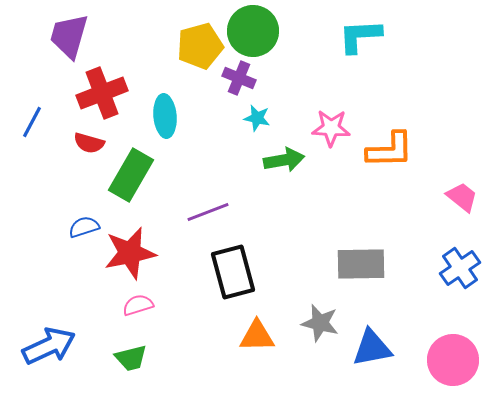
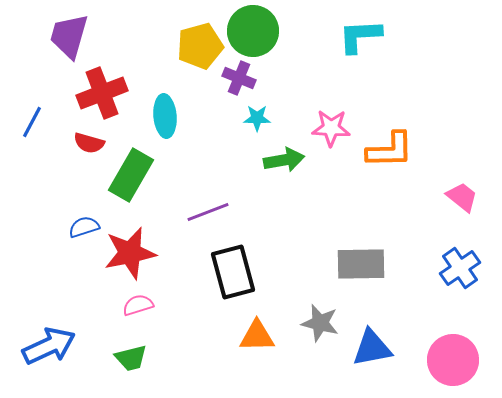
cyan star: rotated 12 degrees counterclockwise
